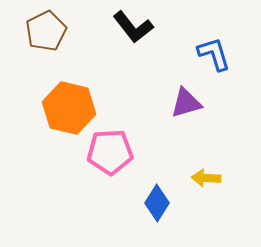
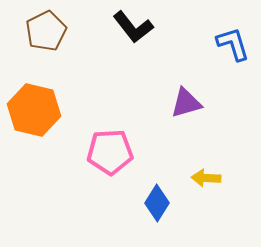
blue L-shape: moved 19 px right, 10 px up
orange hexagon: moved 35 px left, 2 px down
